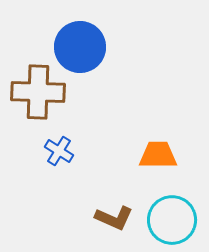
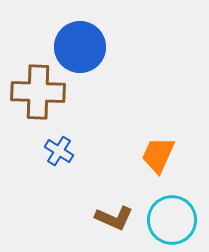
orange trapezoid: rotated 66 degrees counterclockwise
